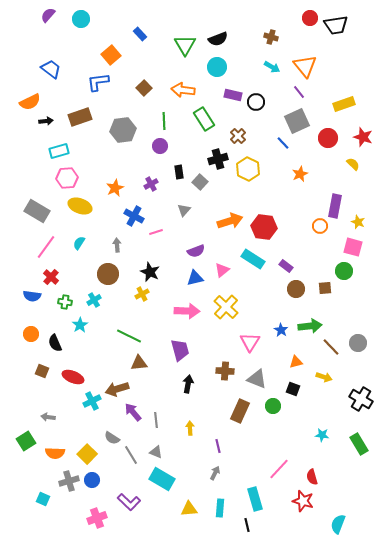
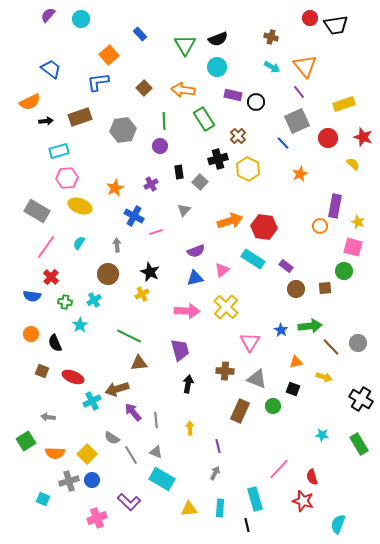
orange square at (111, 55): moved 2 px left
